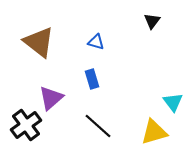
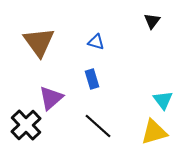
brown triangle: rotated 16 degrees clockwise
cyan triangle: moved 10 px left, 2 px up
black cross: rotated 8 degrees counterclockwise
